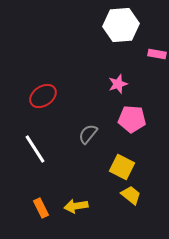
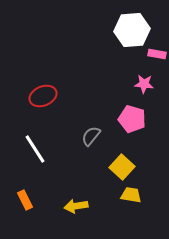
white hexagon: moved 11 px right, 5 px down
pink star: moved 26 px right; rotated 24 degrees clockwise
red ellipse: rotated 12 degrees clockwise
pink pentagon: rotated 12 degrees clockwise
gray semicircle: moved 3 px right, 2 px down
yellow square: rotated 15 degrees clockwise
yellow trapezoid: rotated 30 degrees counterclockwise
orange rectangle: moved 16 px left, 8 px up
